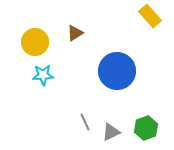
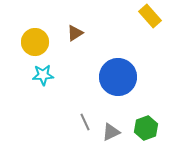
blue circle: moved 1 px right, 6 px down
